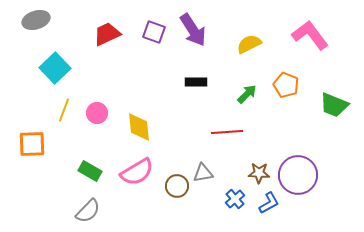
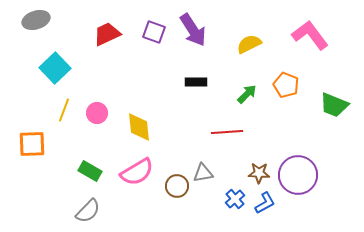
blue L-shape: moved 4 px left
